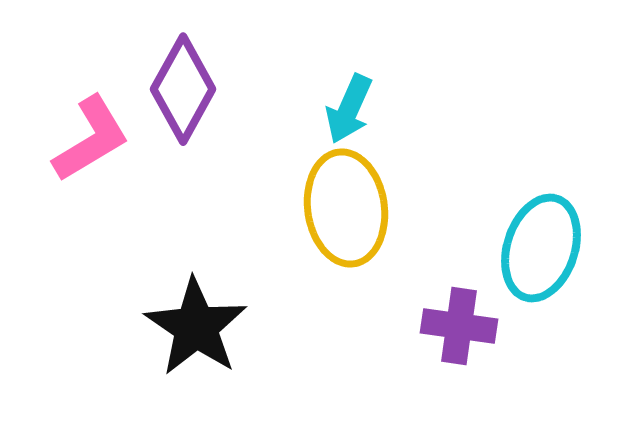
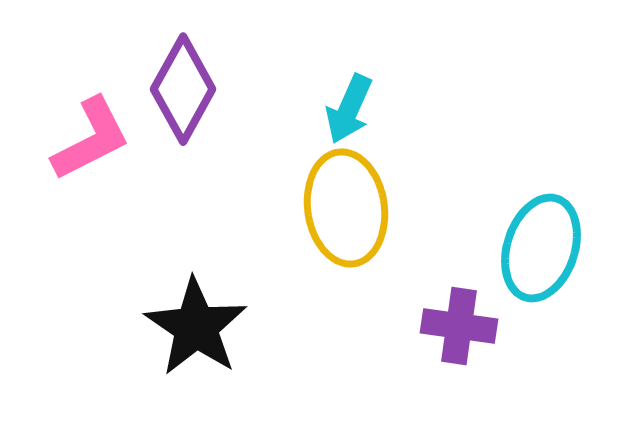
pink L-shape: rotated 4 degrees clockwise
